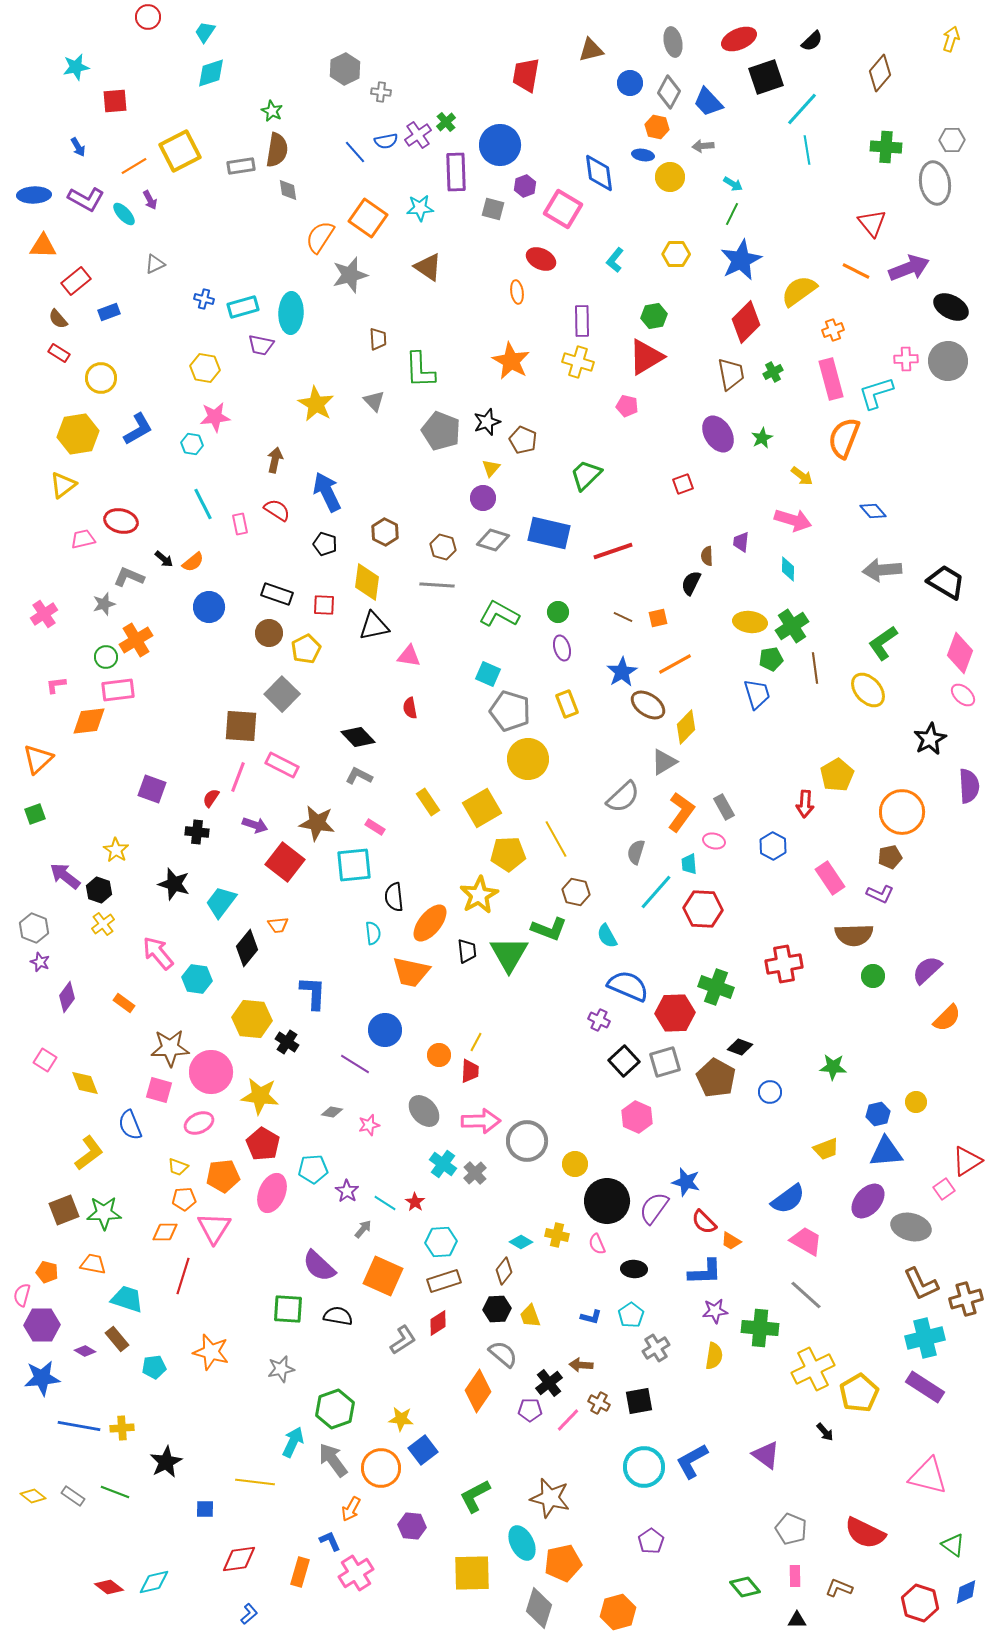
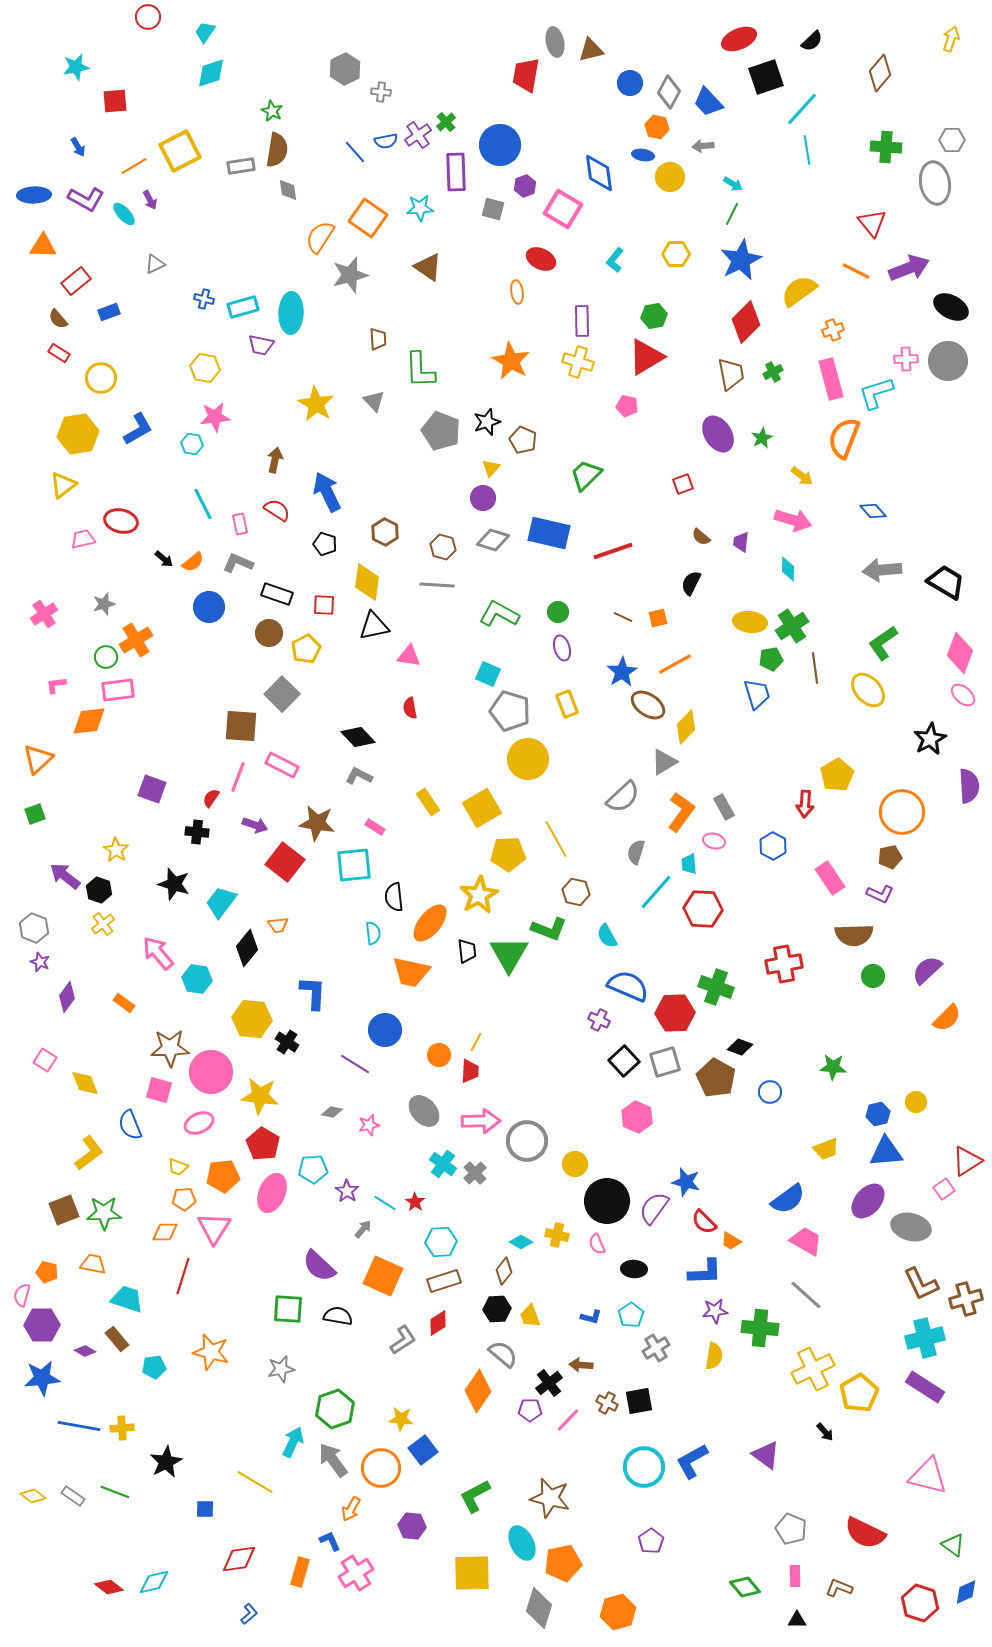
gray ellipse at (673, 42): moved 118 px left
brown semicircle at (707, 556): moved 6 px left, 19 px up; rotated 48 degrees counterclockwise
gray L-shape at (129, 577): moved 109 px right, 14 px up
brown cross at (599, 1403): moved 8 px right
yellow line at (255, 1482): rotated 24 degrees clockwise
